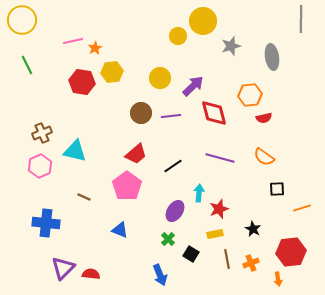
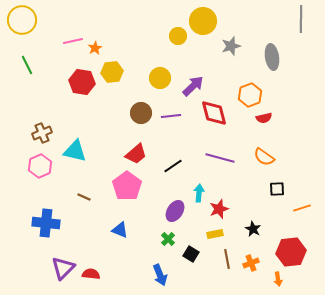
orange hexagon at (250, 95): rotated 15 degrees counterclockwise
